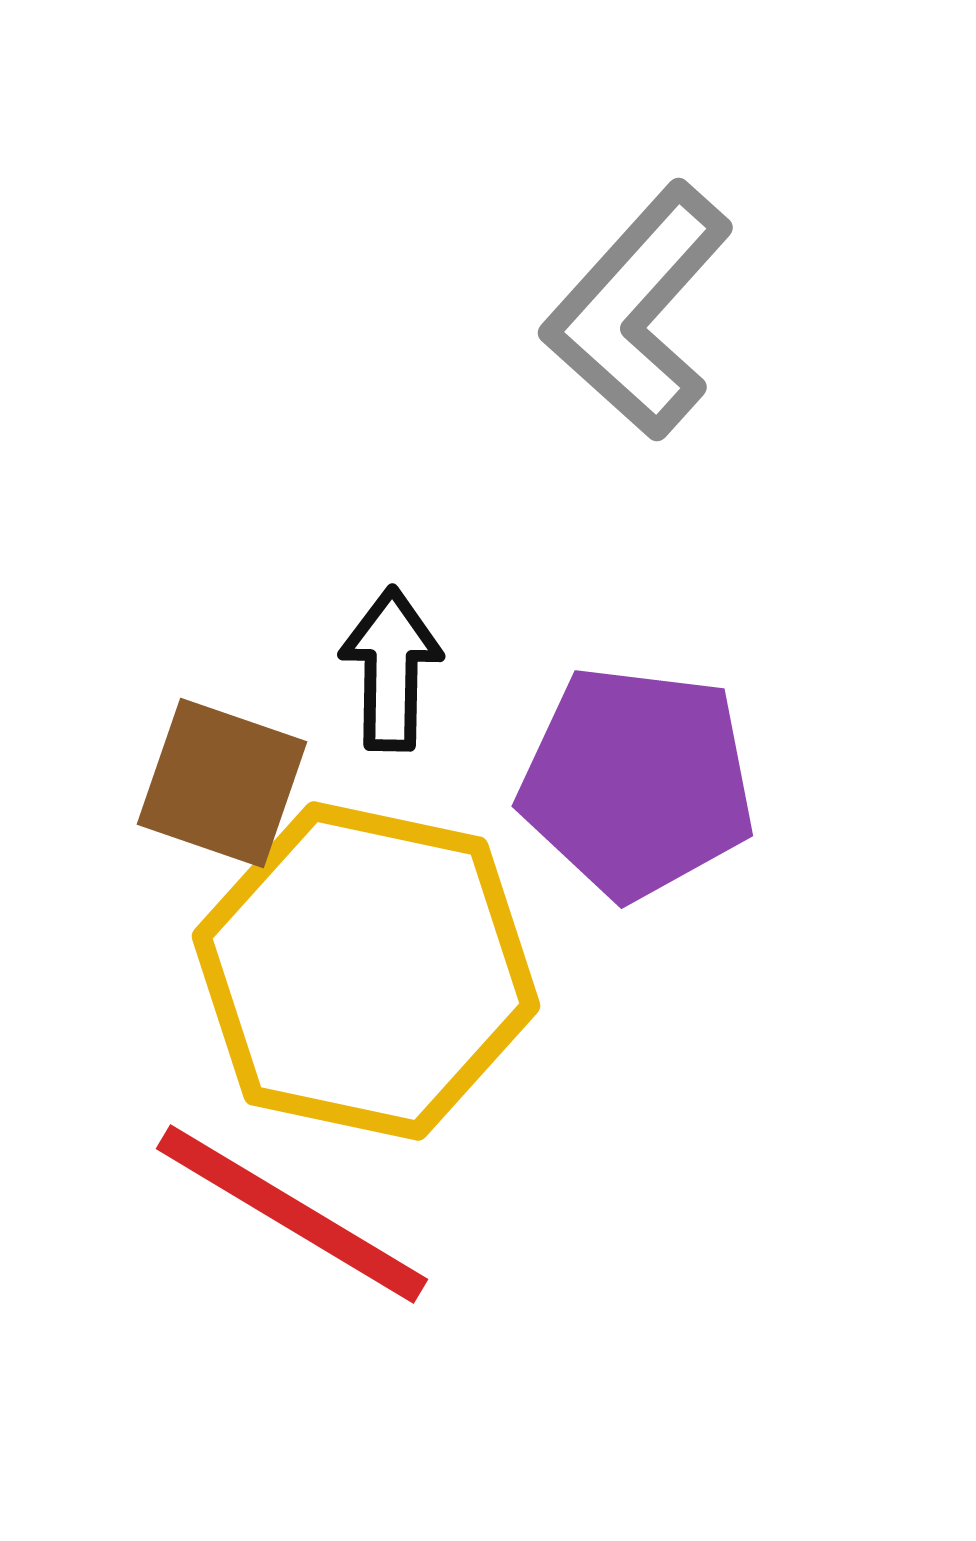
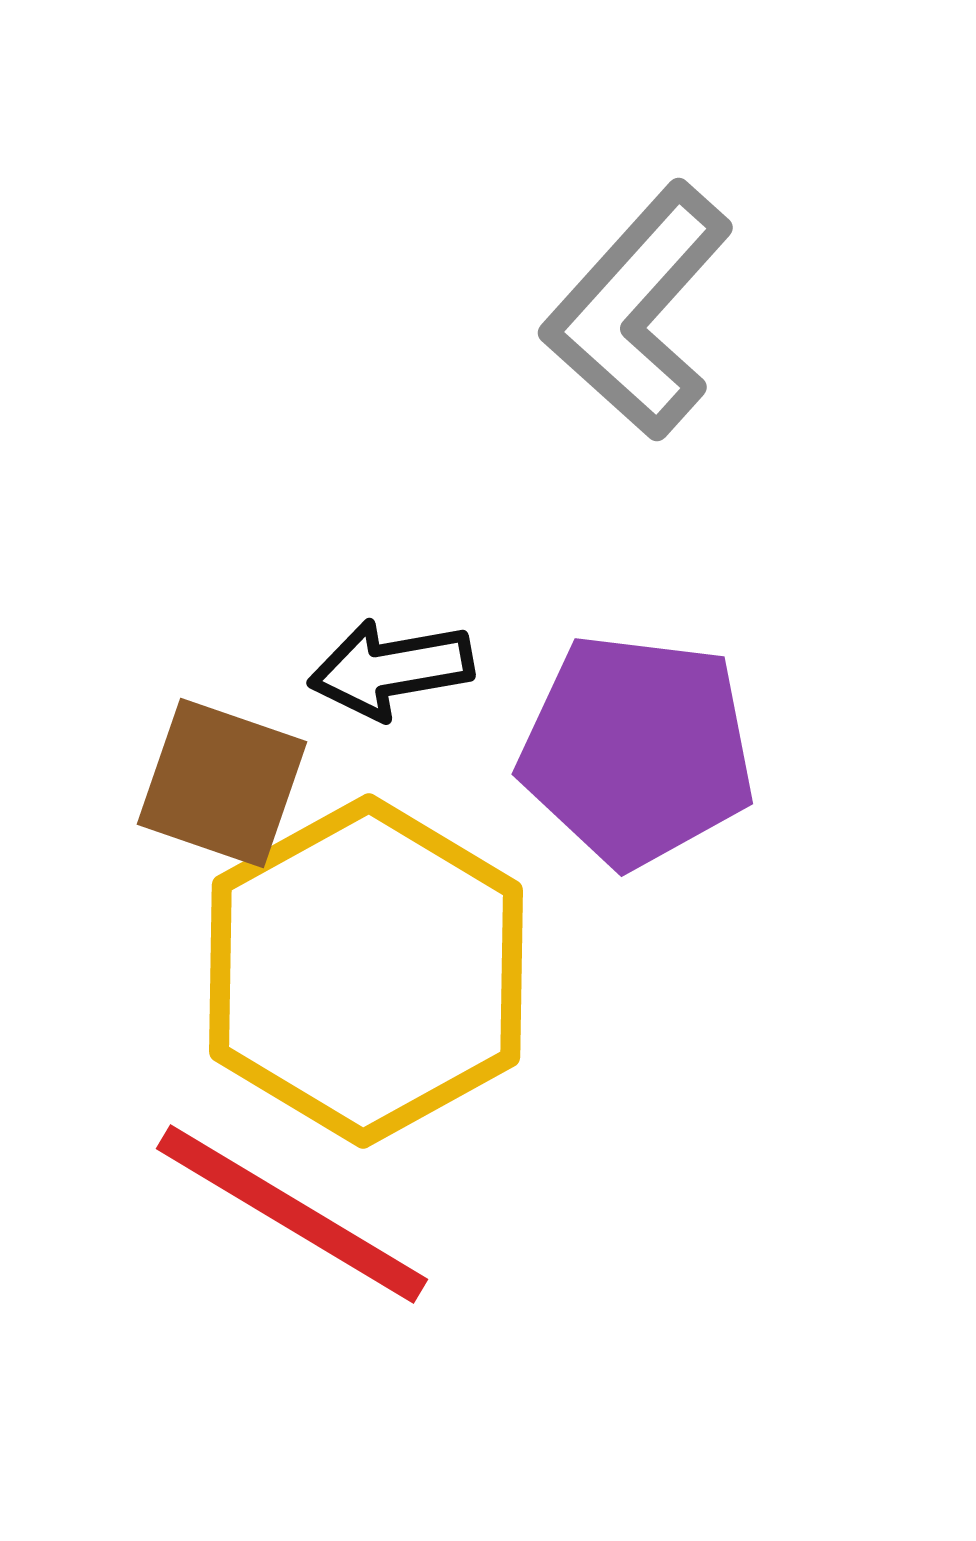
black arrow: rotated 101 degrees counterclockwise
purple pentagon: moved 32 px up
yellow hexagon: rotated 19 degrees clockwise
